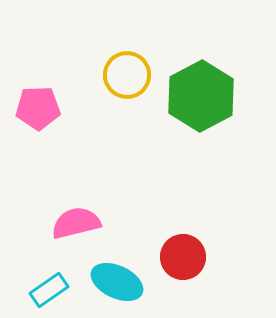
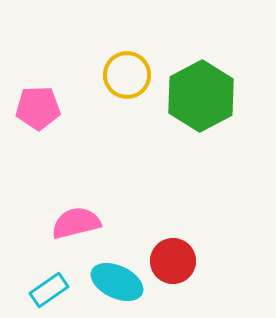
red circle: moved 10 px left, 4 px down
